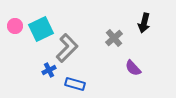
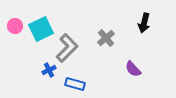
gray cross: moved 8 px left
purple semicircle: moved 1 px down
